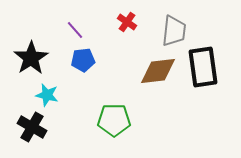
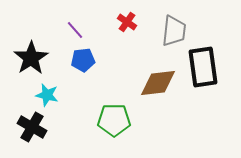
brown diamond: moved 12 px down
